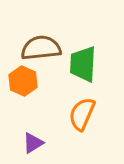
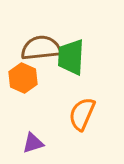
green trapezoid: moved 12 px left, 7 px up
orange hexagon: moved 3 px up
purple triangle: rotated 15 degrees clockwise
